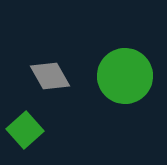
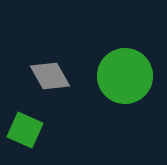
green square: rotated 24 degrees counterclockwise
